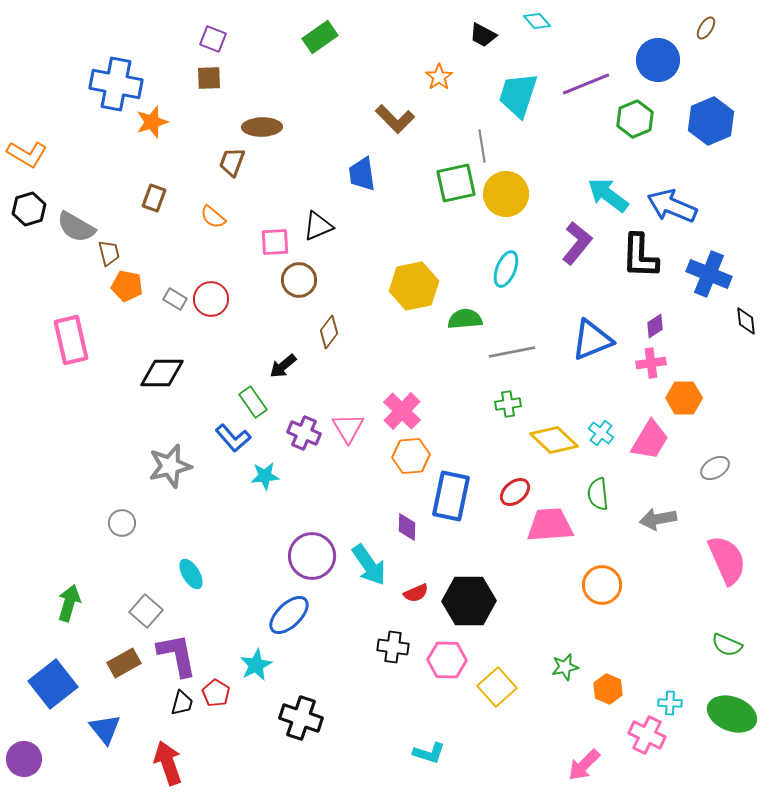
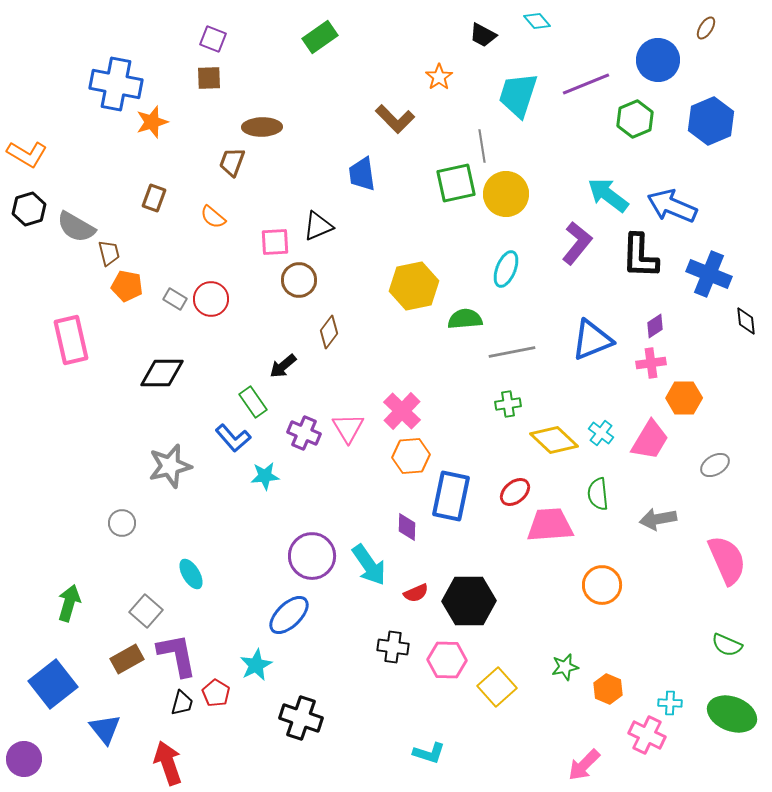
gray ellipse at (715, 468): moved 3 px up
brown rectangle at (124, 663): moved 3 px right, 4 px up
